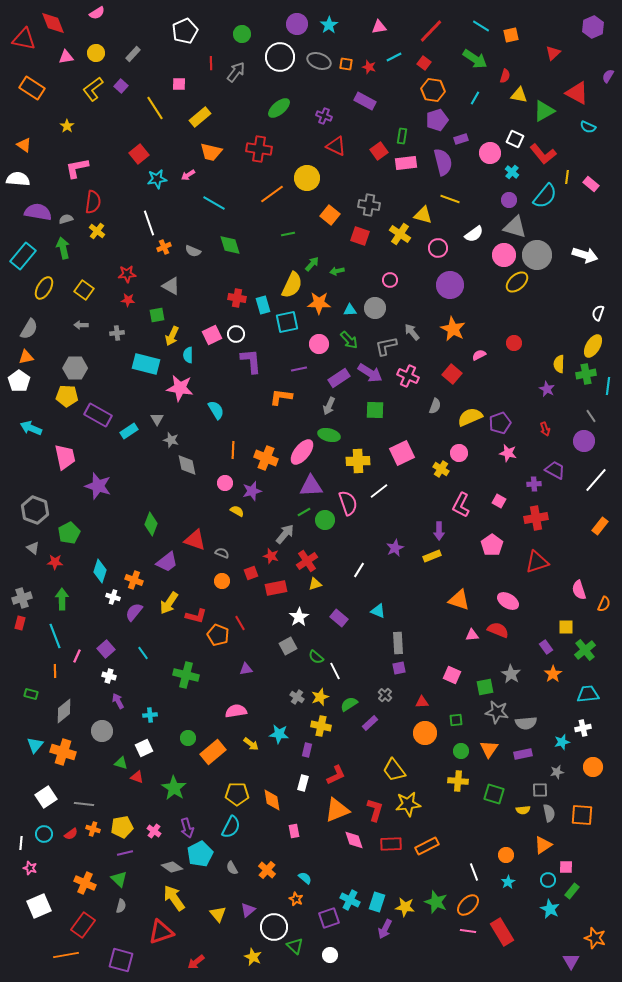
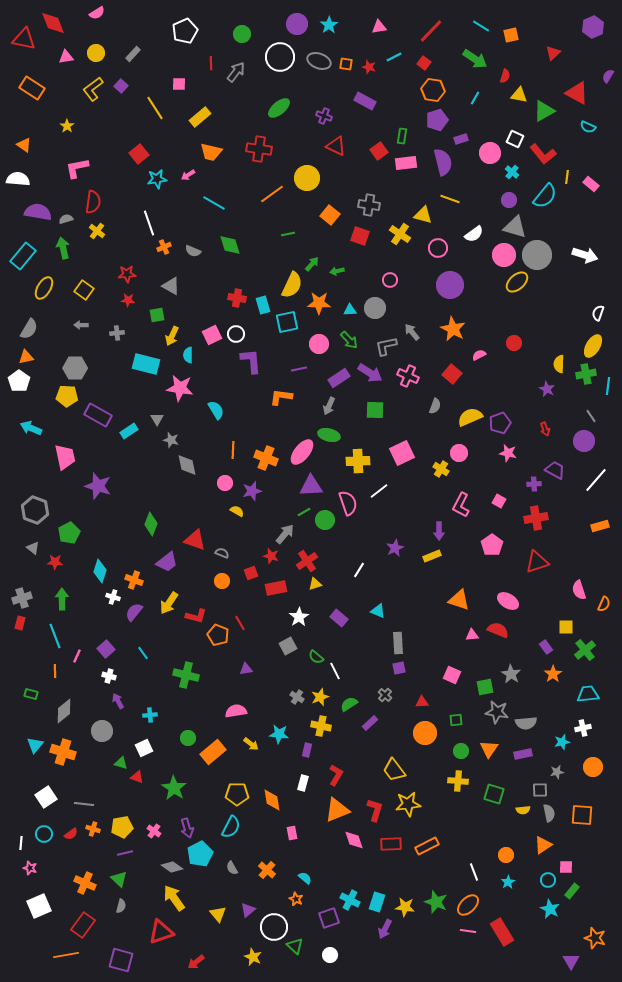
orange rectangle at (600, 526): rotated 36 degrees clockwise
red L-shape at (336, 775): rotated 35 degrees counterclockwise
pink rectangle at (294, 831): moved 2 px left, 2 px down
